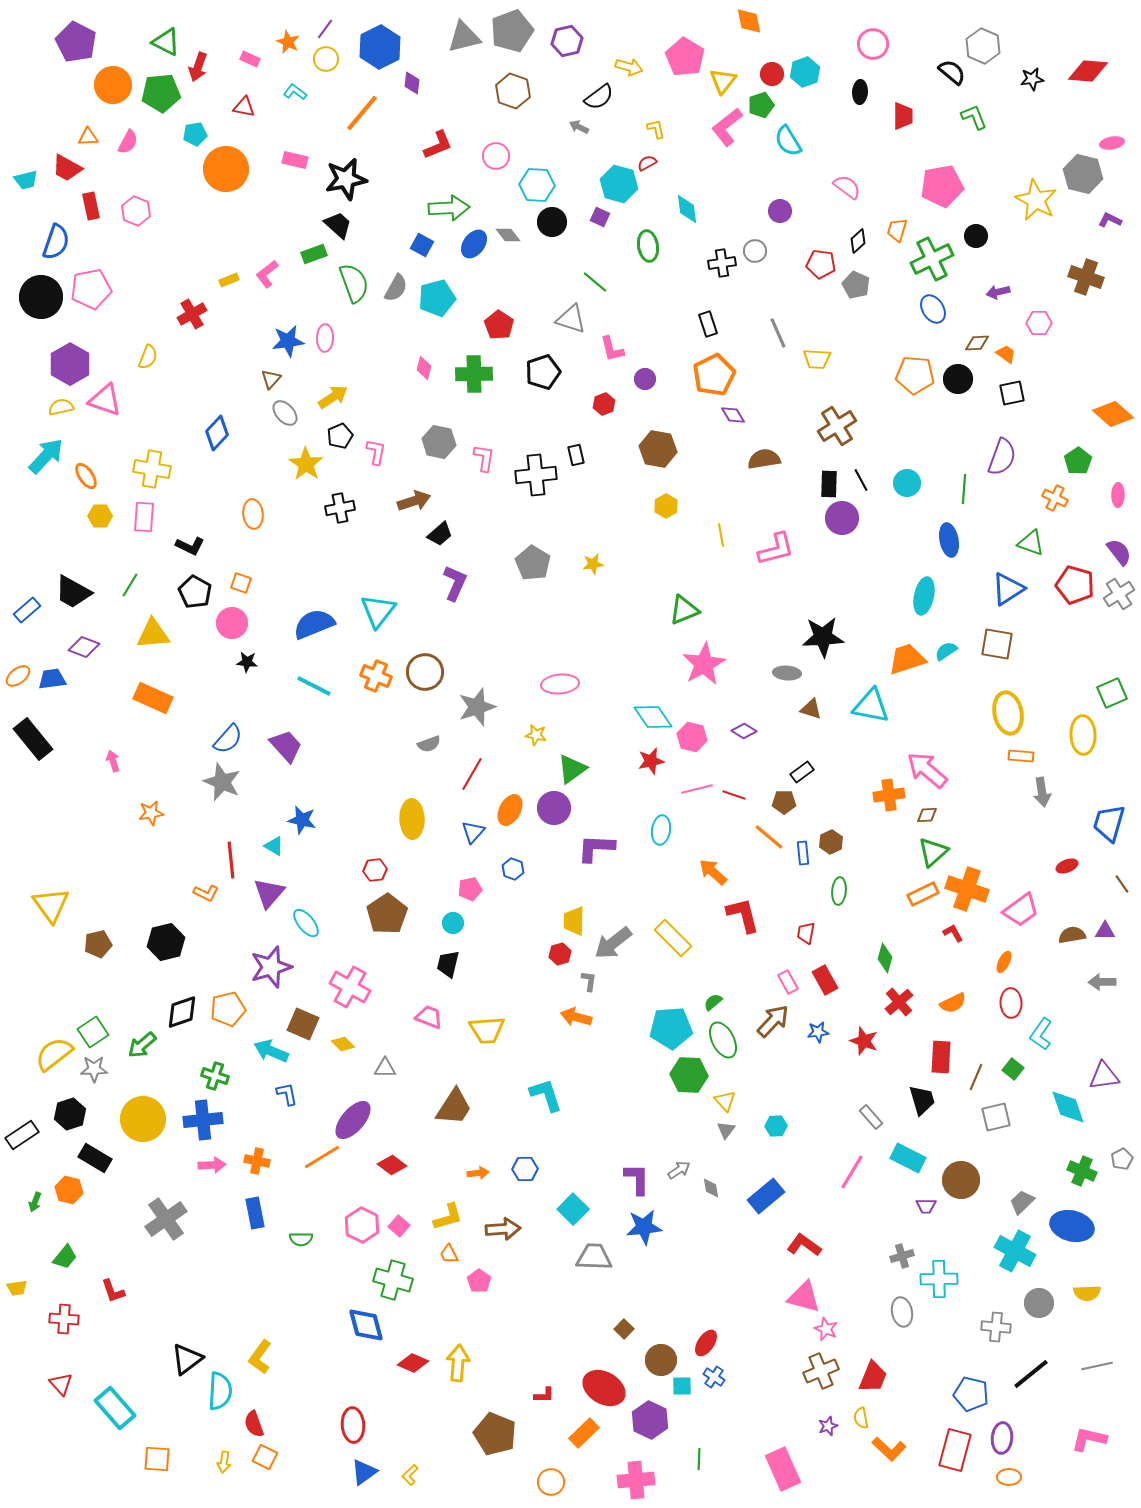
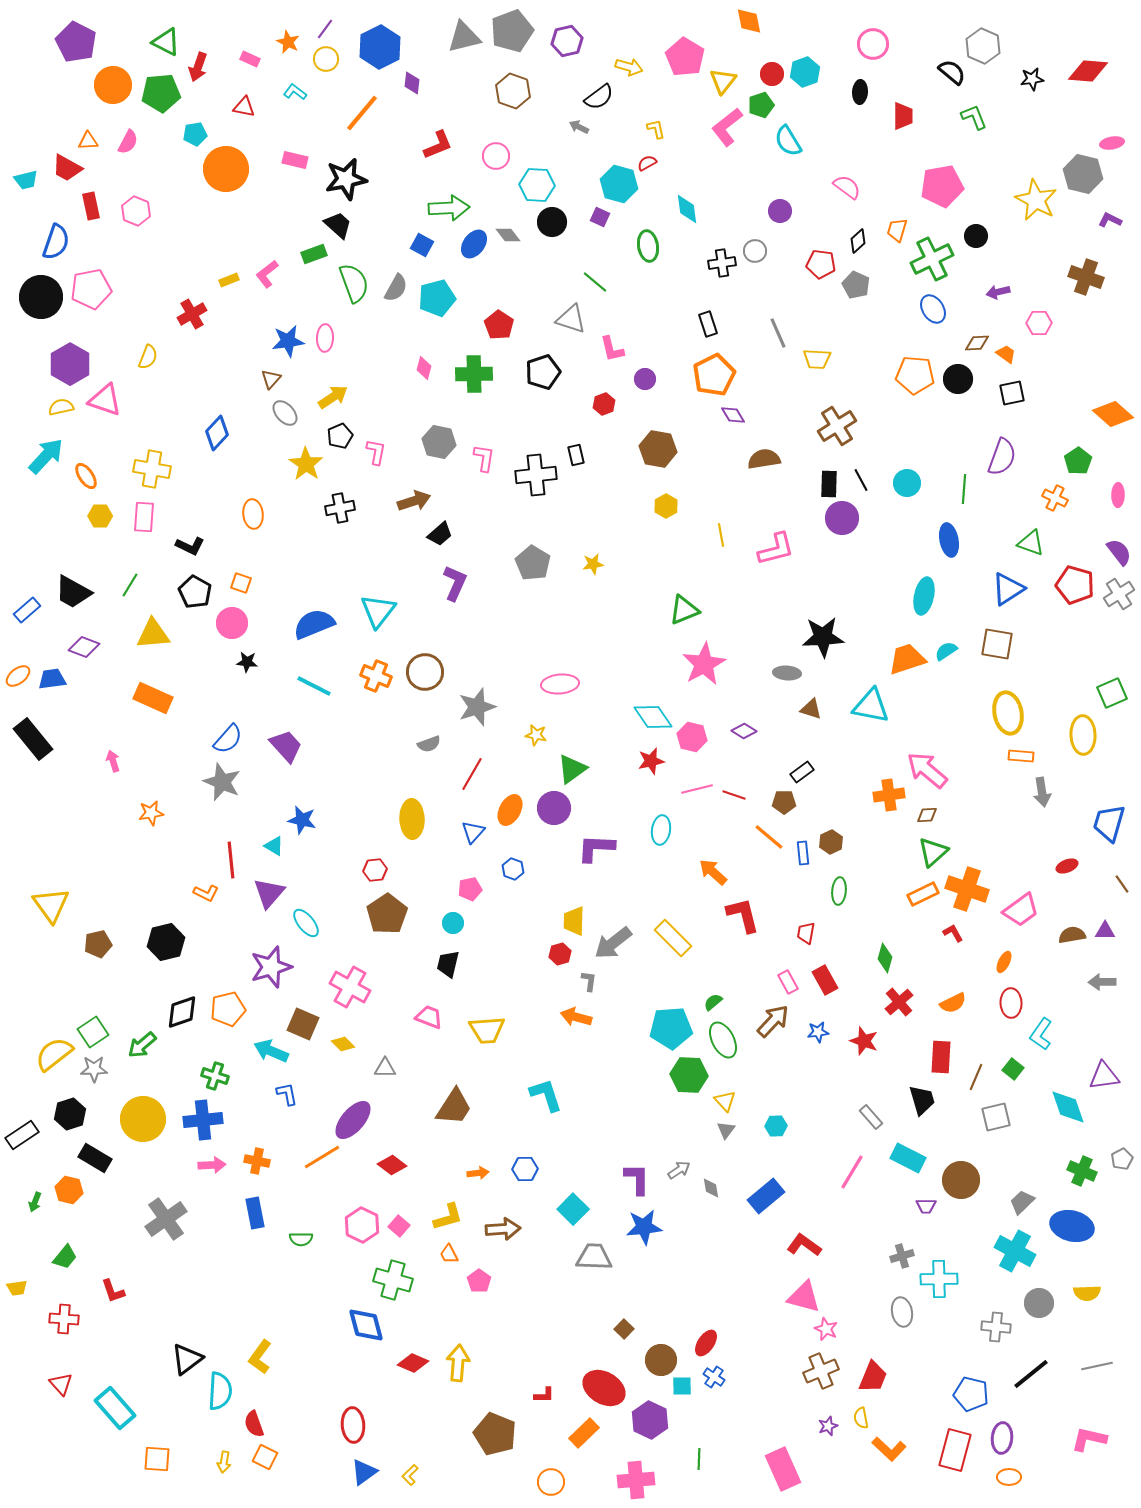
orange triangle at (88, 137): moved 4 px down
